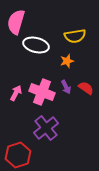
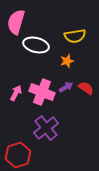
purple arrow: rotated 96 degrees counterclockwise
